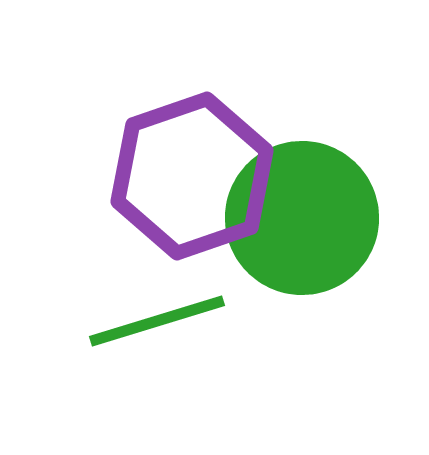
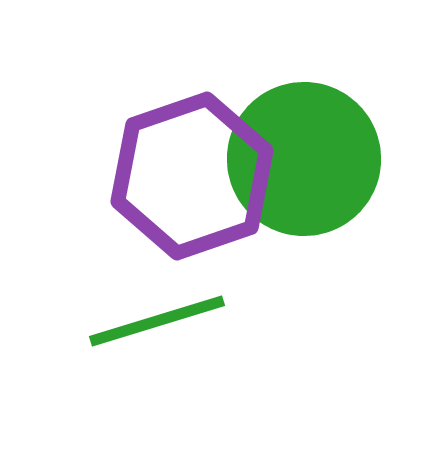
green circle: moved 2 px right, 59 px up
